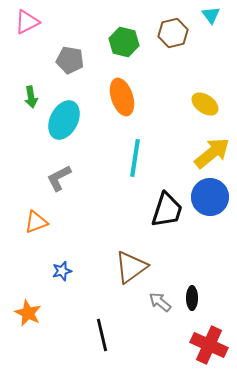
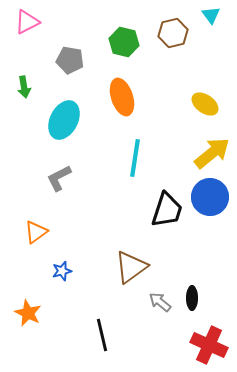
green arrow: moved 7 px left, 10 px up
orange triangle: moved 10 px down; rotated 15 degrees counterclockwise
